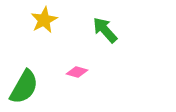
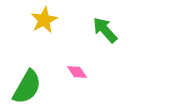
pink diamond: rotated 40 degrees clockwise
green semicircle: moved 3 px right
